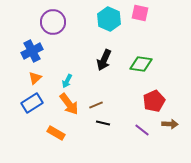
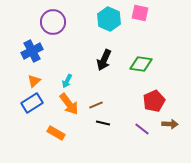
orange triangle: moved 1 px left, 3 px down
purple line: moved 1 px up
